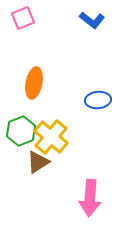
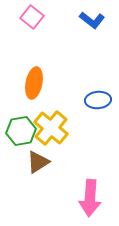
pink square: moved 9 px right, 1 px up; rotated 30 degrees counterclockwise
green hexagon: rotated 12 degrees clockwise
yellow cross: moved 9 px up
